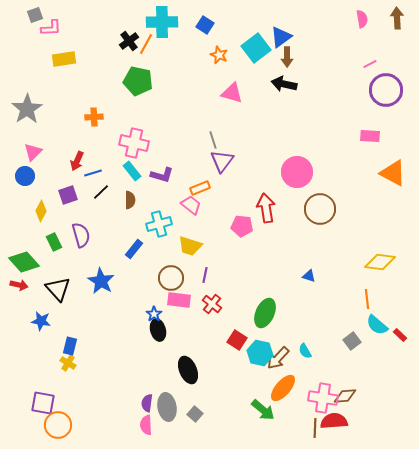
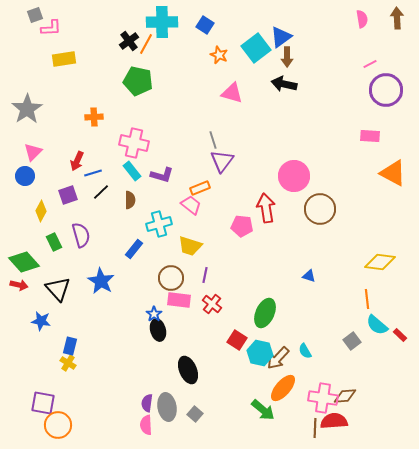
pink circle at (297, 172): moved 3 px left, 4 px down
